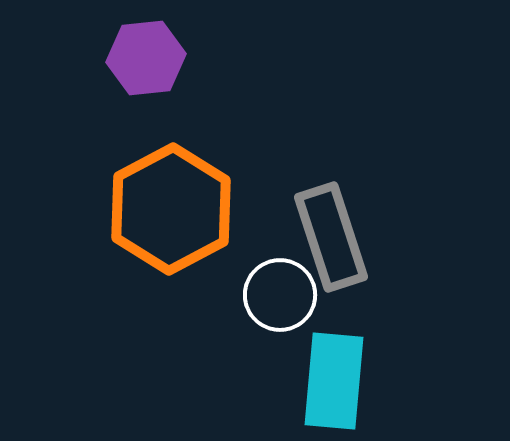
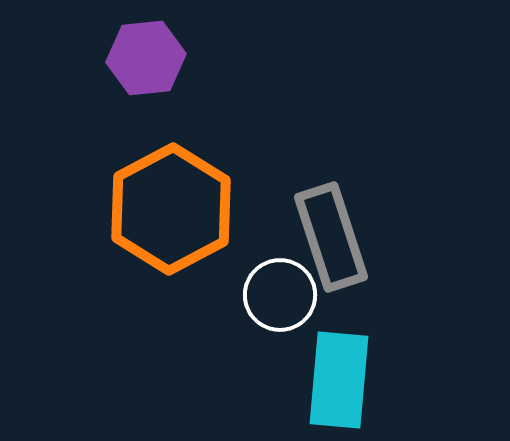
cyan rectangle: moved 5 px right, 1 px up
